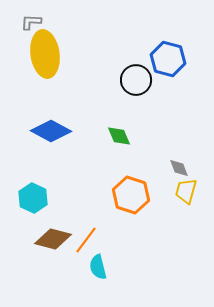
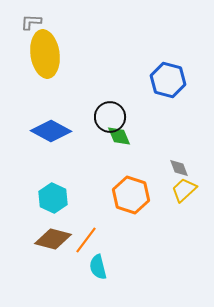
blue hexagon: moved 21 px down
black circle: moved 26 px left, 37 px down
yellow trapezoid: moved 2 px left, 1 px up; rotated 32 degrees clockwise
cyan hexagon: moved 20 px right
